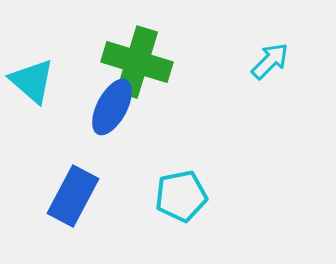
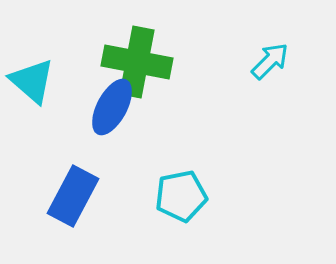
green cross: rotated 6 degrees counterclockwise
